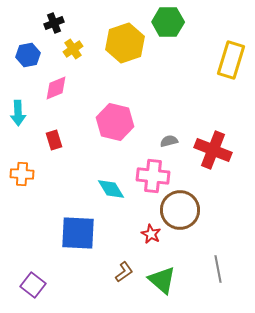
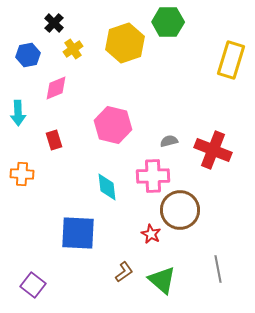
black cross: rotated 24 degrees counterclockwise
pink hexagon: moved 2 px left, 3 px down
pink cross: rotated 8 degrees counterclockwise
cyan diamond: moved 4 px left, 2 px up; rotated 24 degrees clockwise
